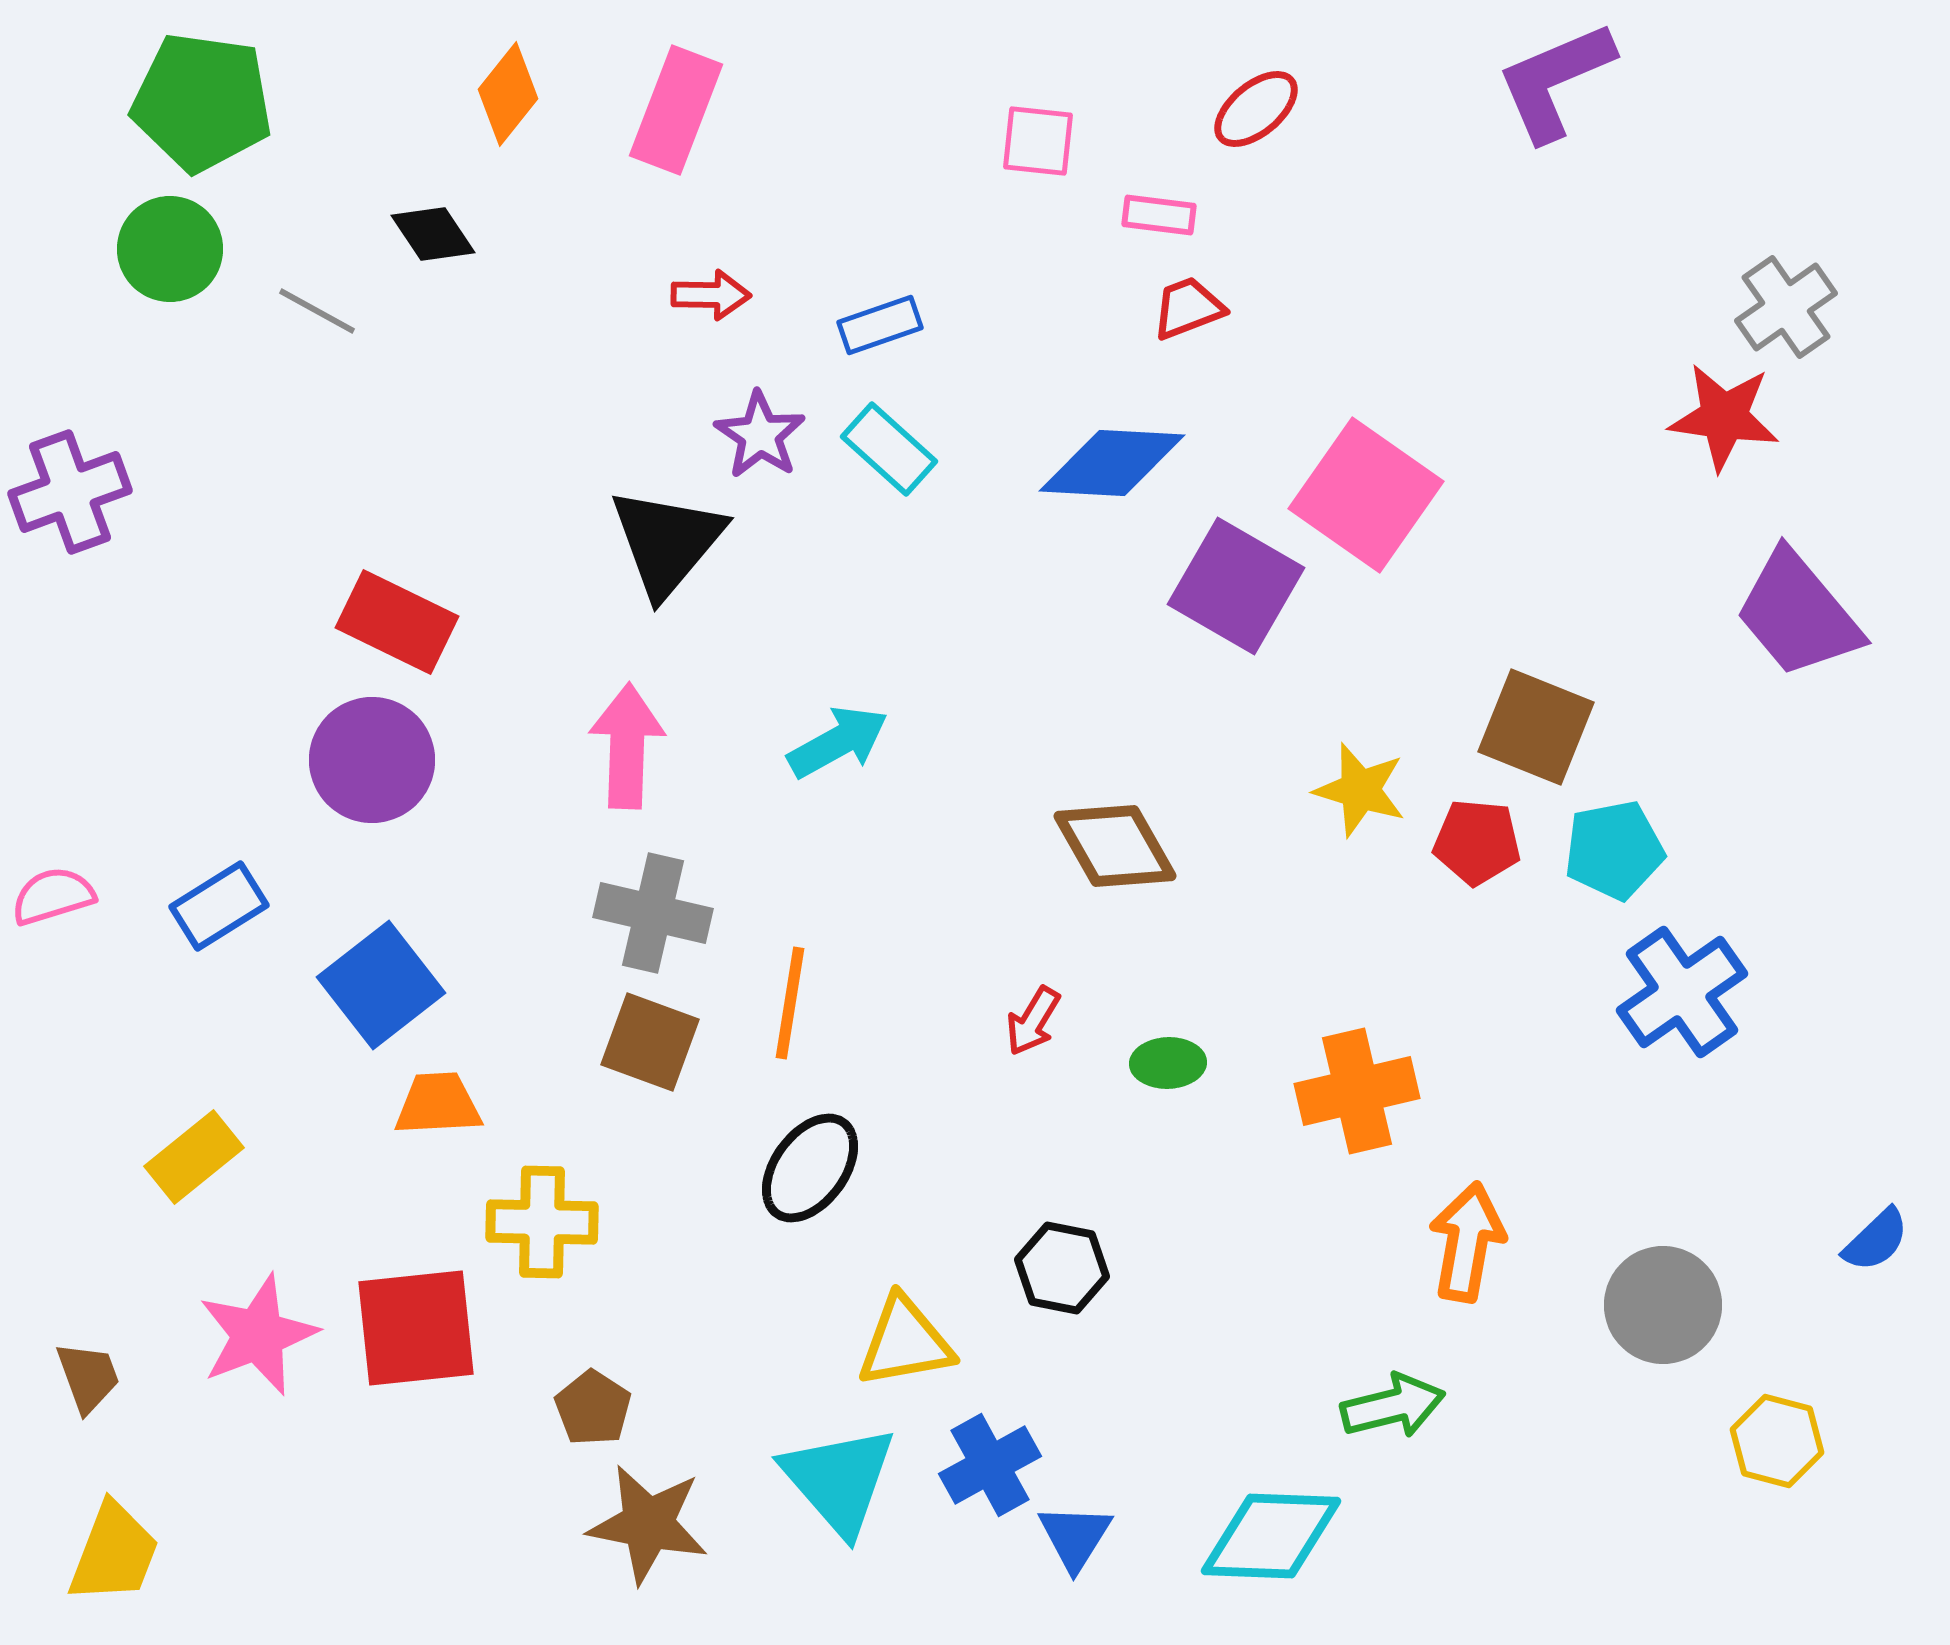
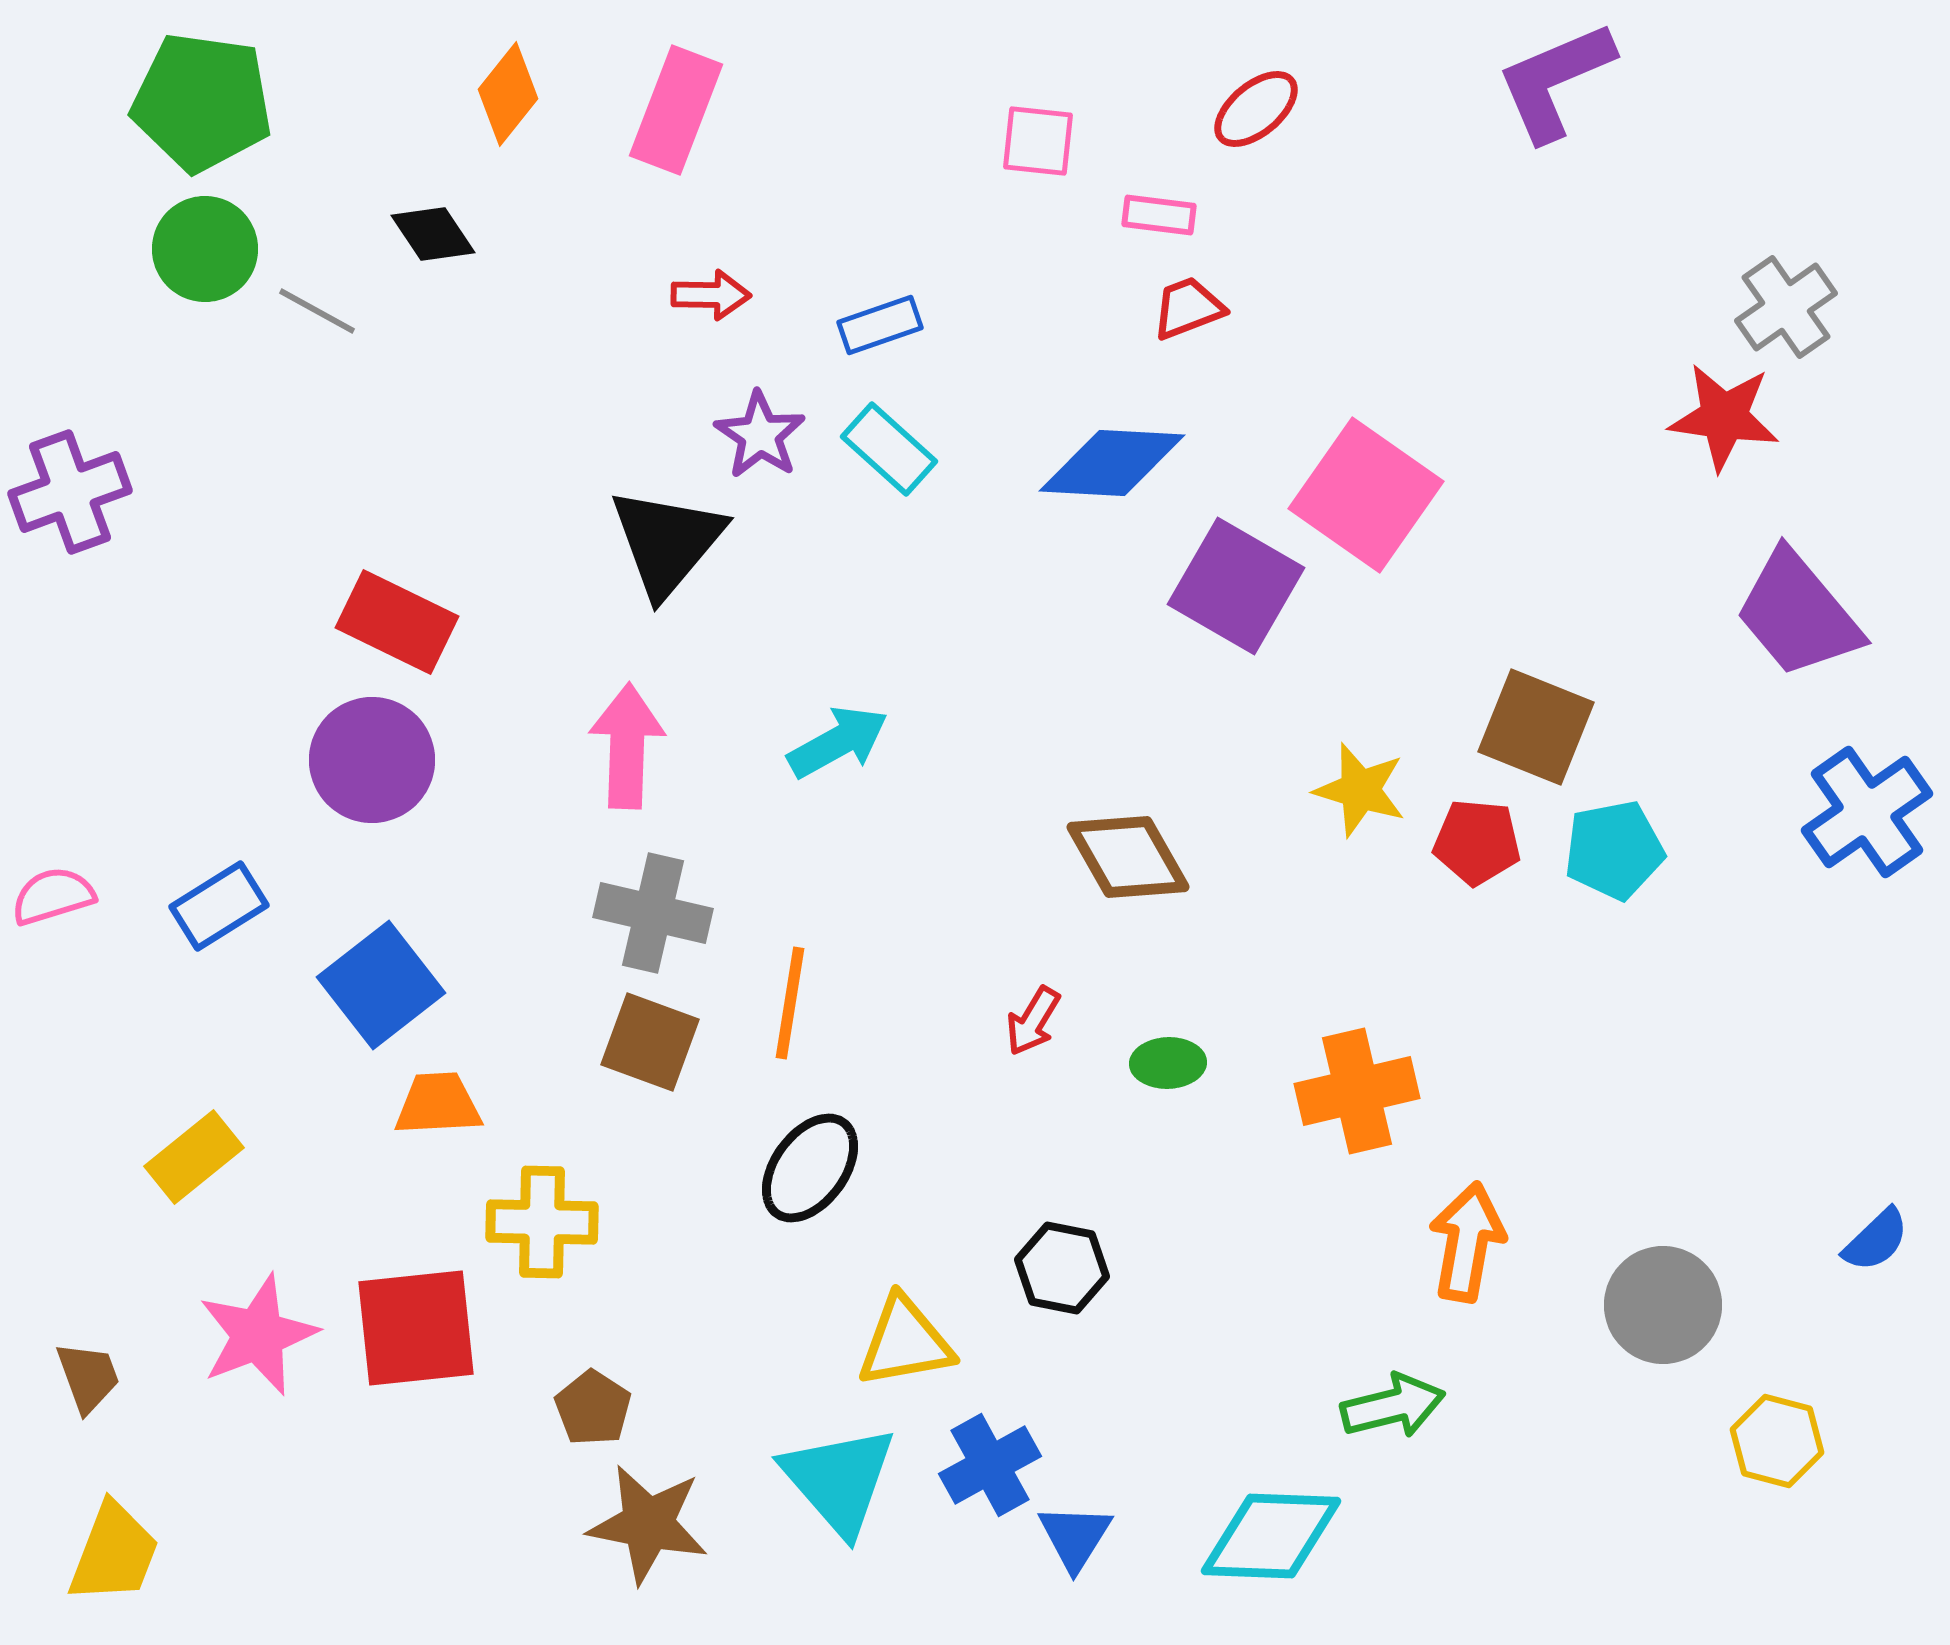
green circle at (170, 249): moved 35 px right
brown diamond at (1115, 846): moved 13 px right, 11 px down
blue cross at (1682, 992): moved 185 px right, 180 px up
